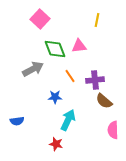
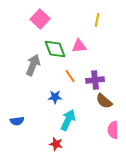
gray arrow: moved 4 px up; rotated 40 degrees counterclockwise
